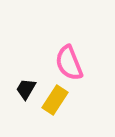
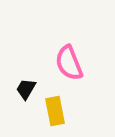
yellow rectangle: moved 11 px down; rotated 44 degrees counterclockwise
